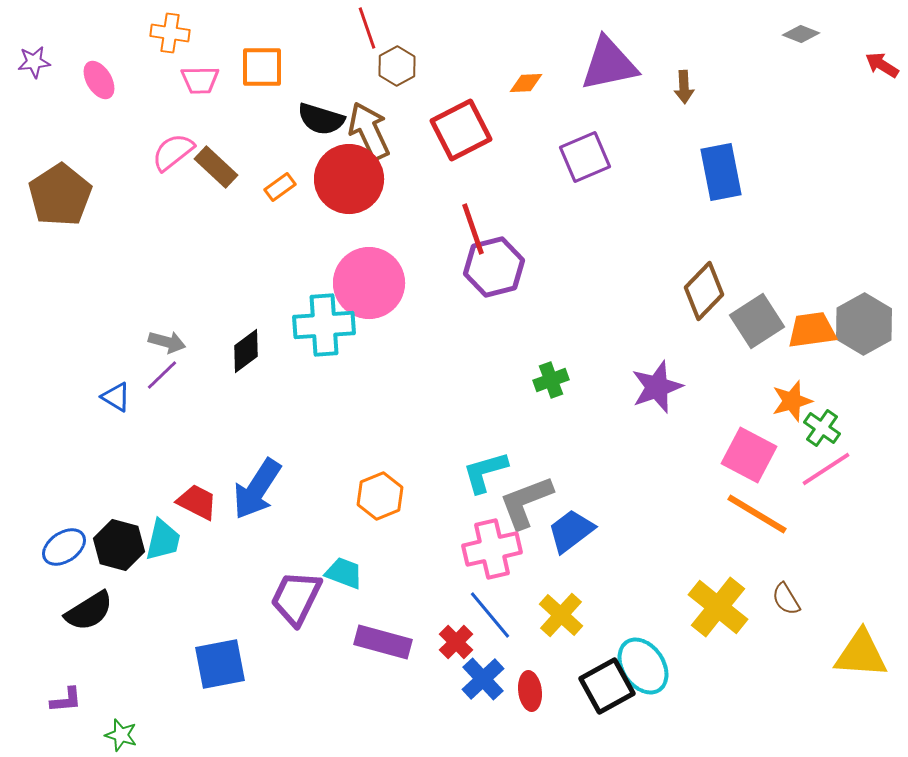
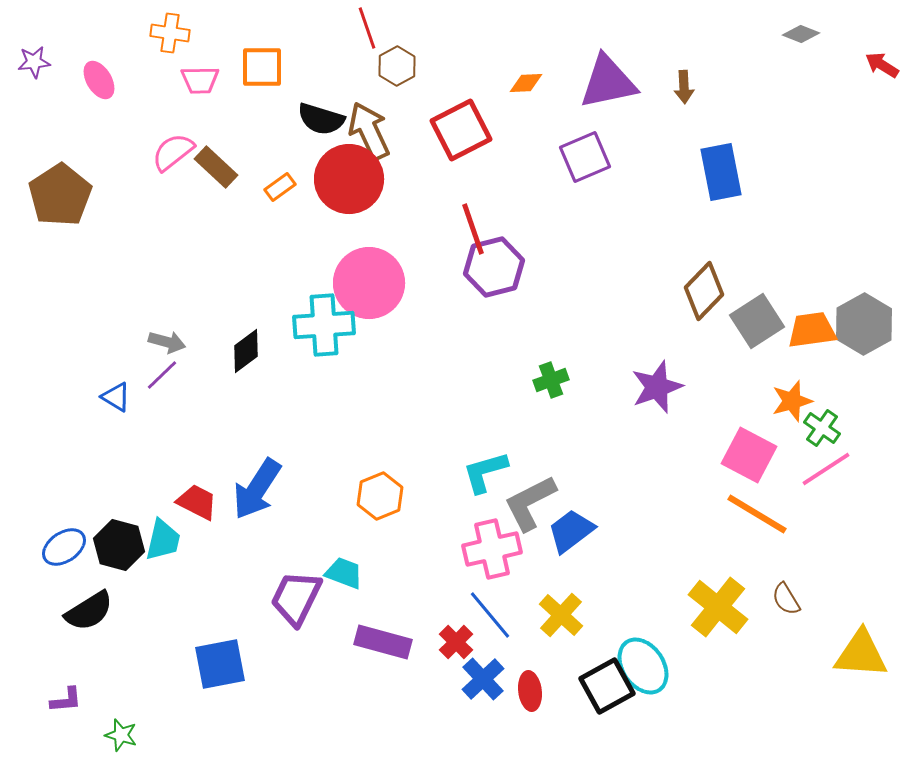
purple triangle at (609, 64): moved 1 px left, 18 px down
gray L-shape at (526, 502): moved 4 px right, 1 px down; rotated 6 degrees counterclockwise
